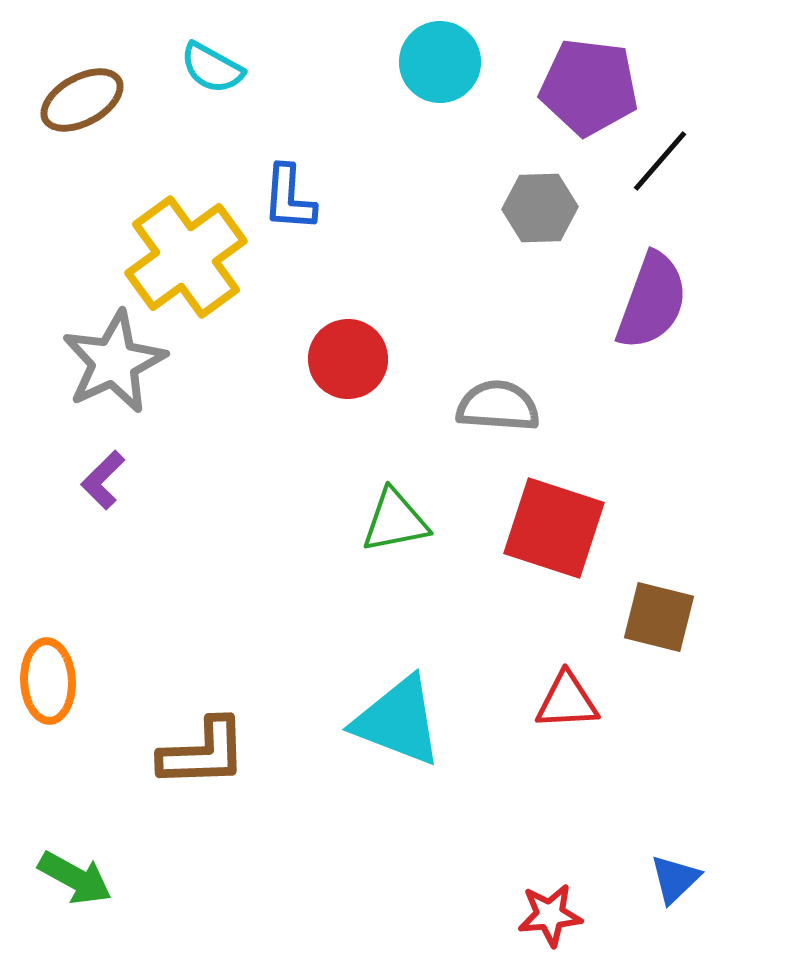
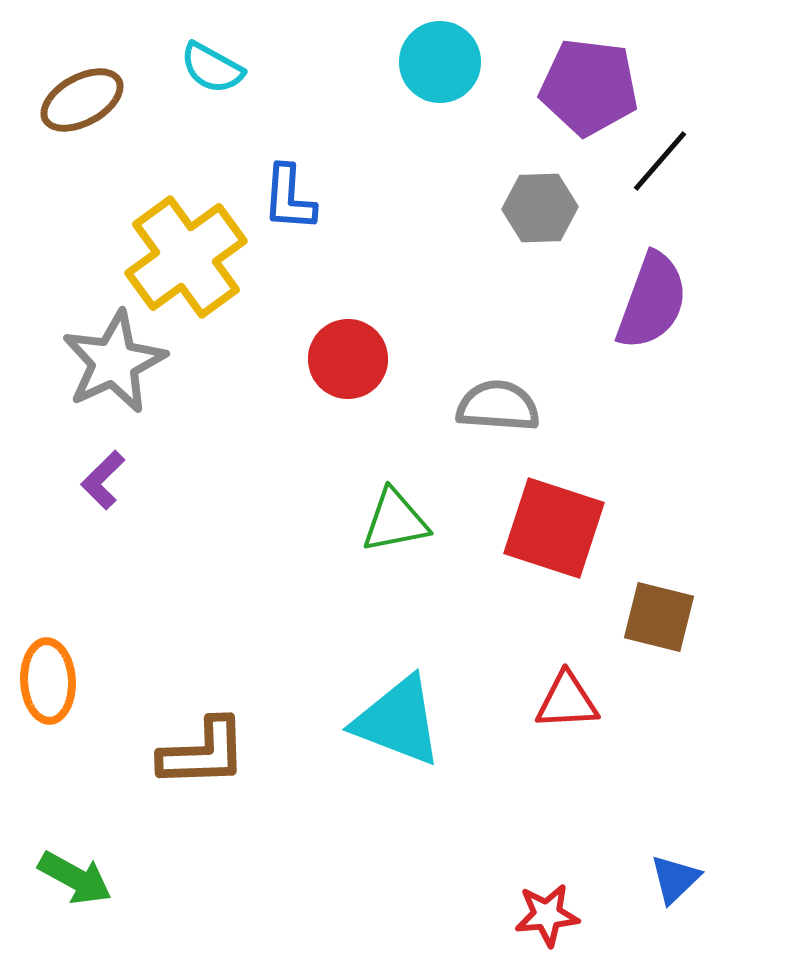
red star: moved 3 px left
